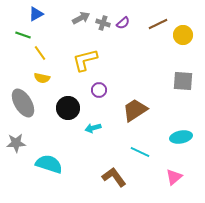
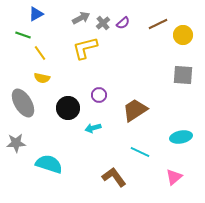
gray cross: rotated 32 degrees clockwise
yellow L-shape: moved 12 px up
gray square: moved 6 px up
purple circle: moved 5 px down
